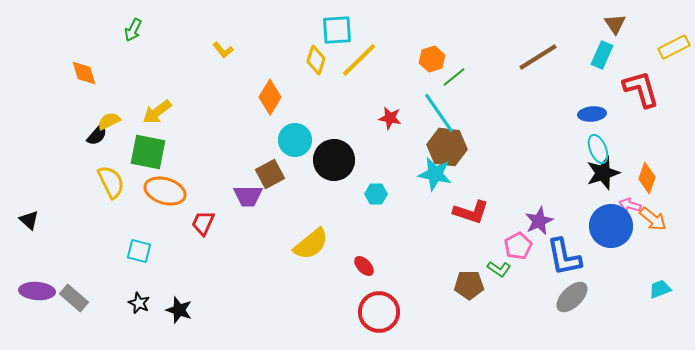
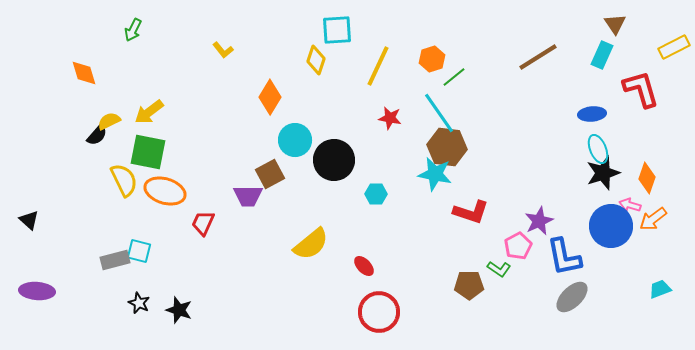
yellow line at (359, 60): moved 19 px right, 6 px down; rotated 21 degrees counterclockwise
yellow arrow at (157, 112): moved 8 px left
yellow semicircle at (111, 182): moved 13 px right, 2 px up
orange arrow at (653, 219): rotated 104 degrees clockwise
gray rectangle at (74, 298): moved 41 px right, 38 px up; rotated 56 degrees counterclockwise
